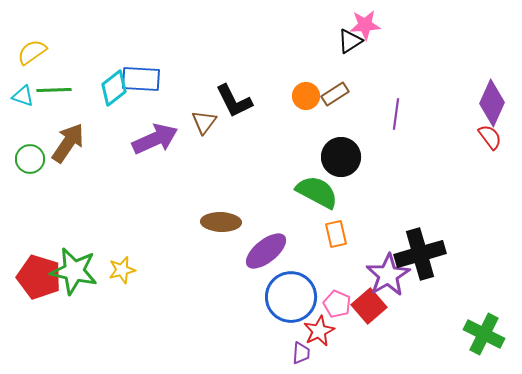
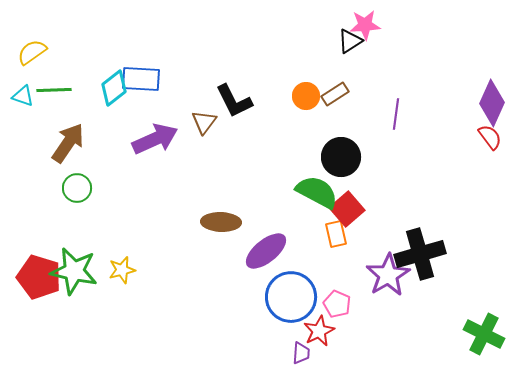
green circle: moved 47 px right, 29 px down
red square: moved 22 px left, 97 px up
